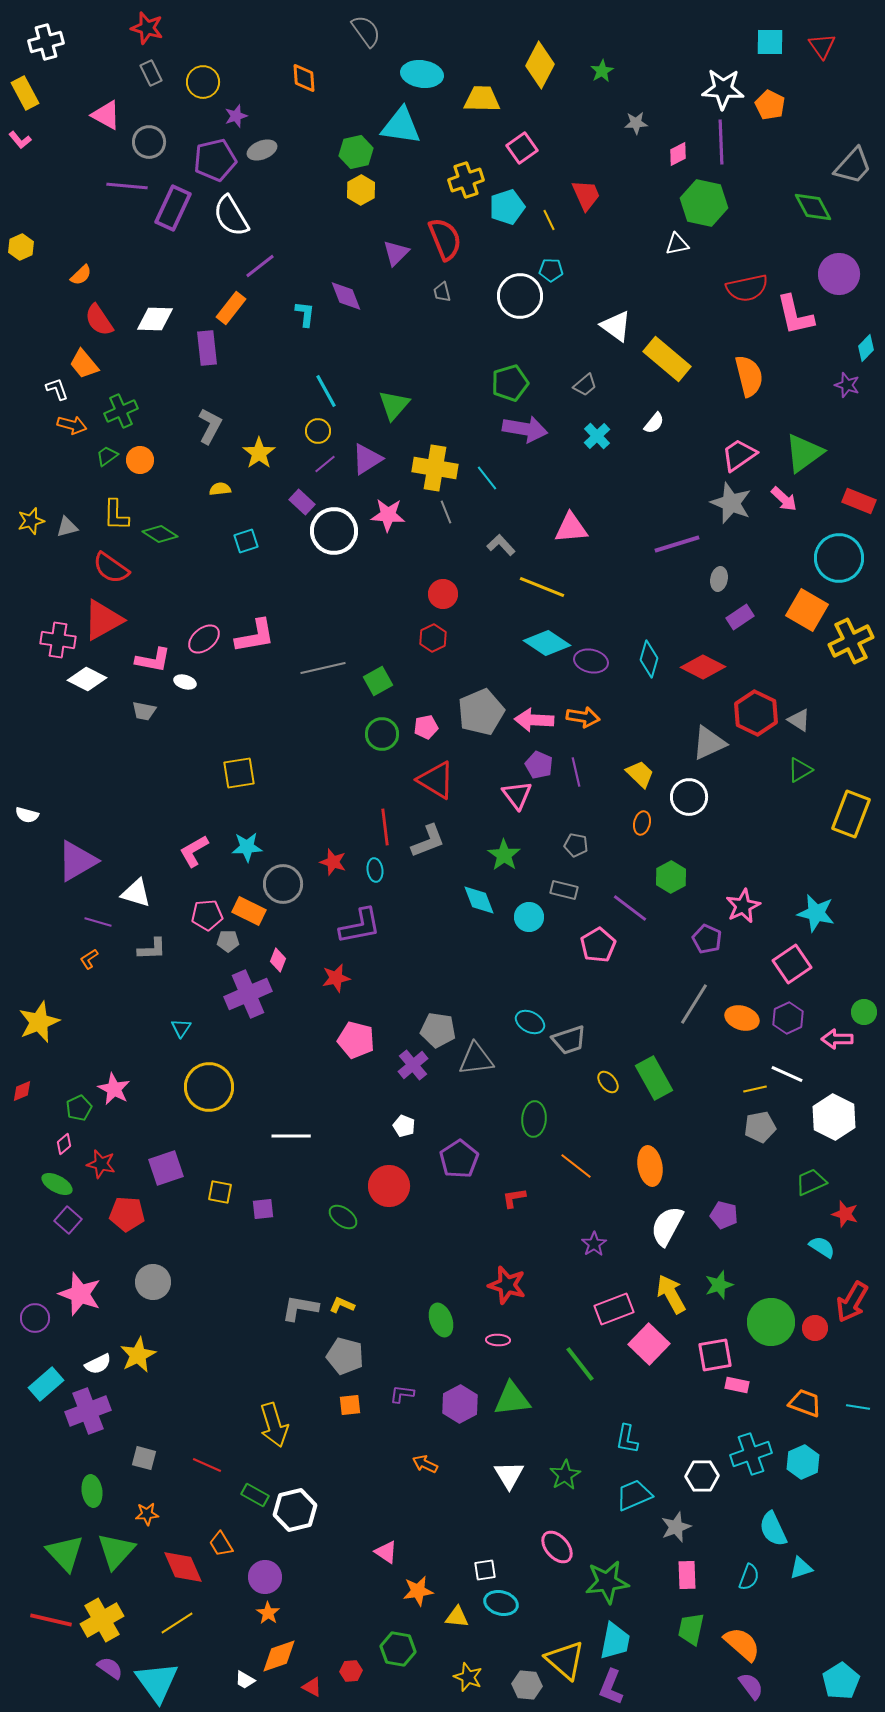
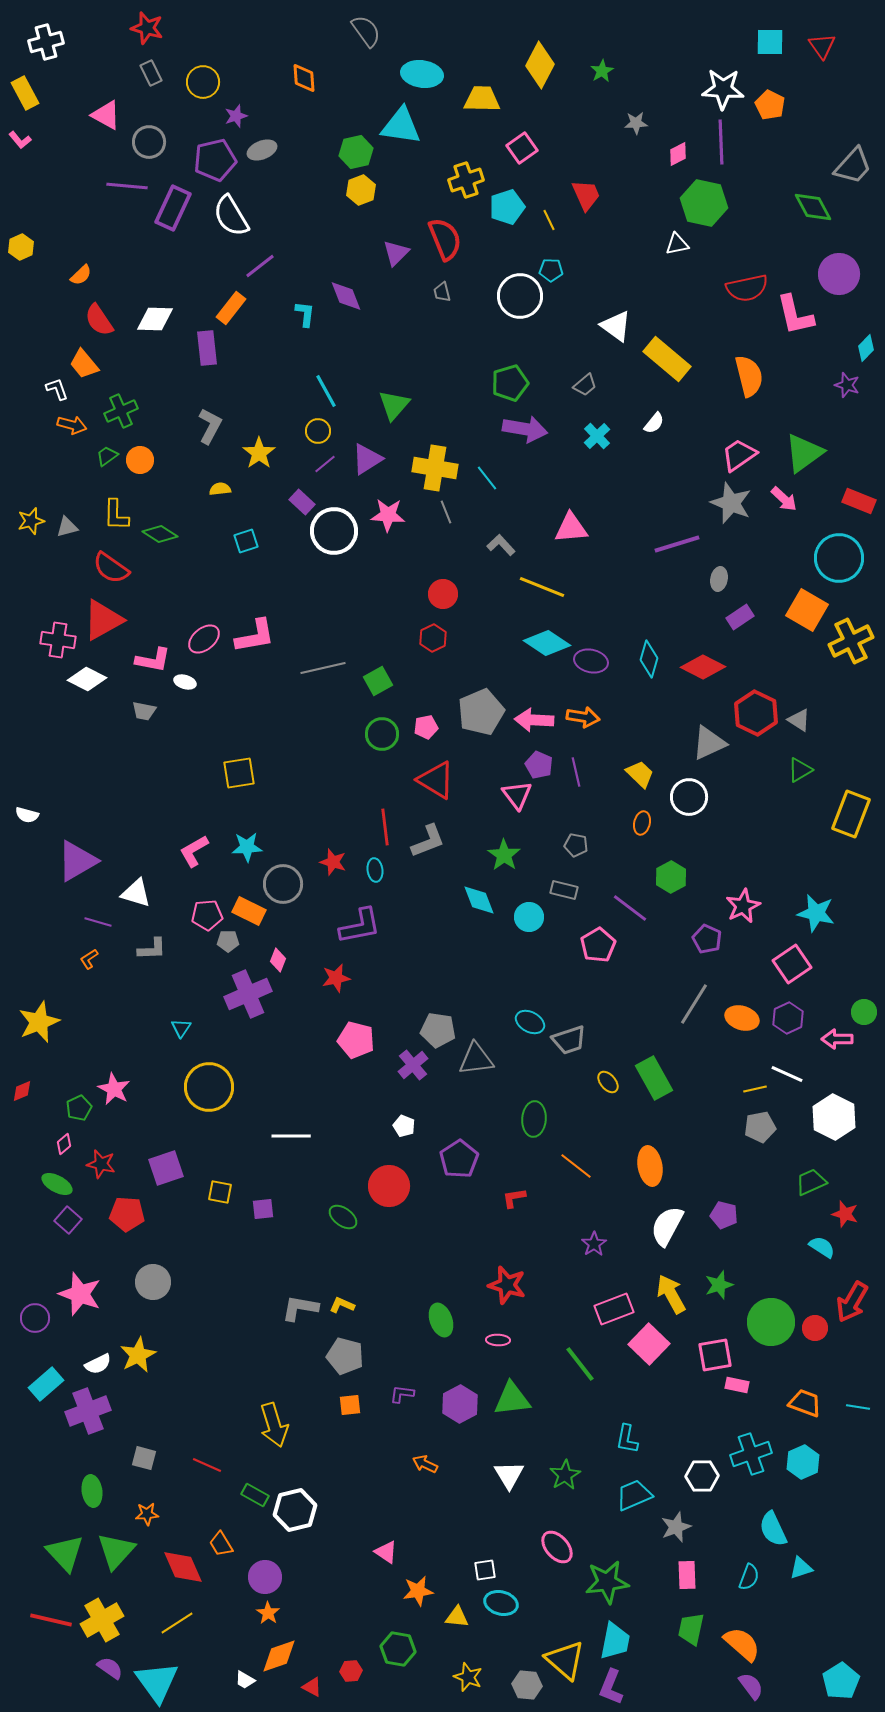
yellow hexagon at (361, 190): rotated 8 degrees clockwise
